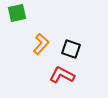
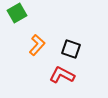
green square: rotated 18 degrees counterclockwise
orange L-shape: moved 4 px left, 1 px down
